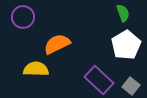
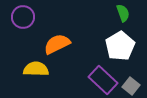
white pentagon: moved 6 px left, 1 px down
purple rectangle: moved 4 px right
